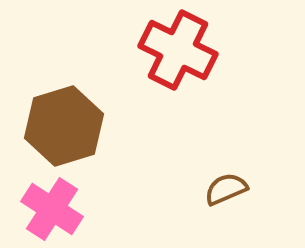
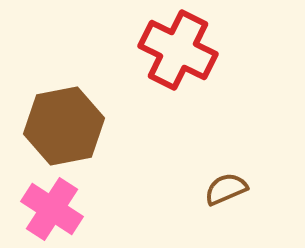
brown hexagon: rotated 6 degrees clockwise
